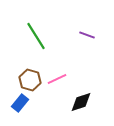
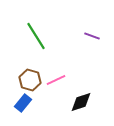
purple line: moved 5 px right, 1 px down
pink line: moved 1 px left, 1 px down
blue rectangle: moved 3 px right
